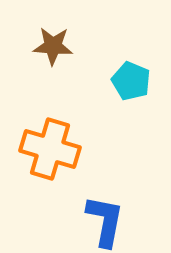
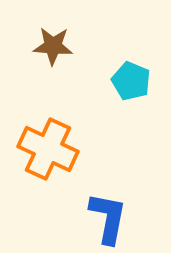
orange cross: moved 2 px left; rotated 8 degrees clockwise
blue L-shape: moved 3 px right, 3 px up
